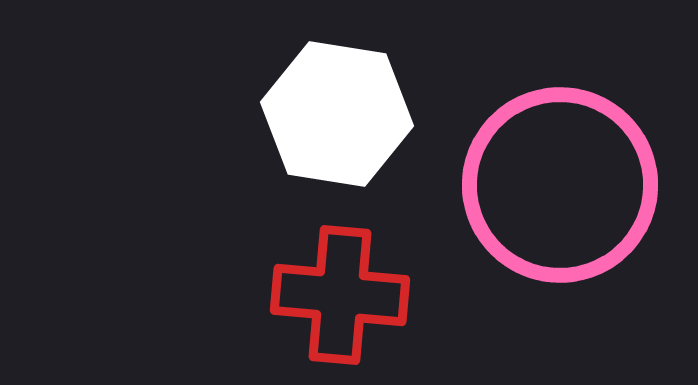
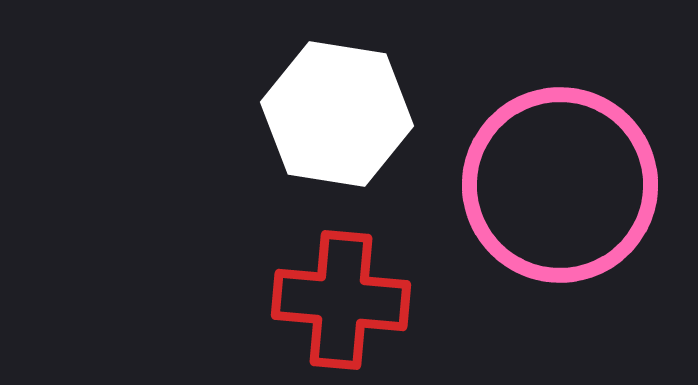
red cross: moved 1 px right, 5 px down
